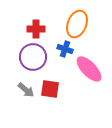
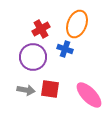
red cross: moved 5 px right; rotated 30 degrees counterclockwise
pink ellipse: moved 26 px down
gray arrow: rotated 30 degrees counterclockwise
